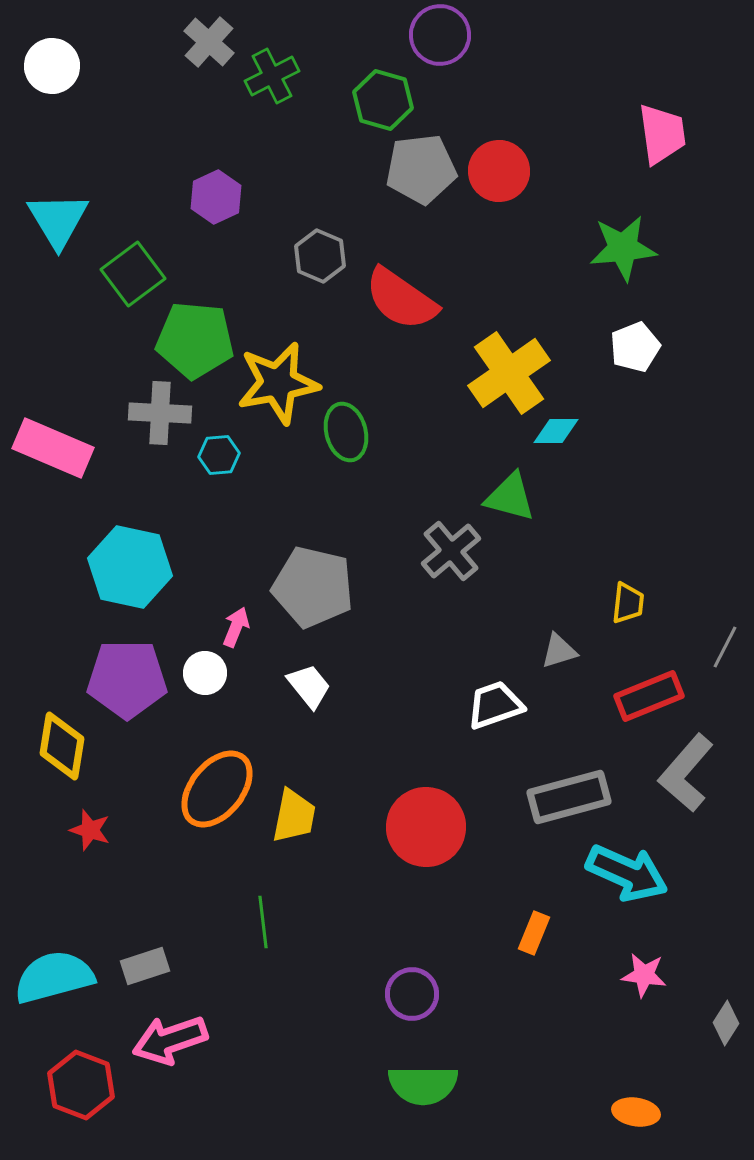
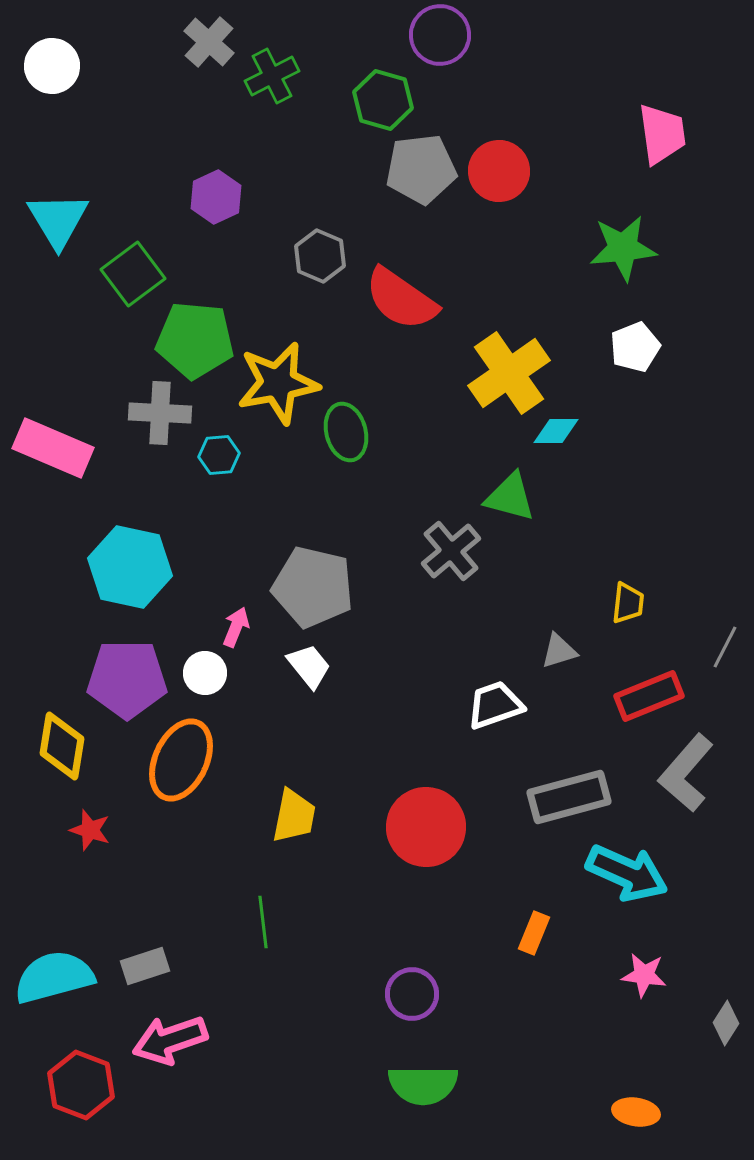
white trapezoid at (309, 686): moved 20 px up
orange ellipse at (217, 789): moved 36 px left, 29 px up; rotated 14 degrees counterclockwise
